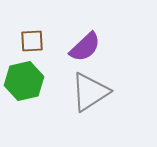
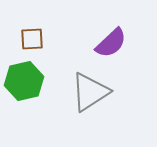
brown square: moved 2 px up
purple semicircle: moved 26 px right, 4 px up
